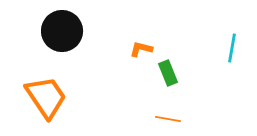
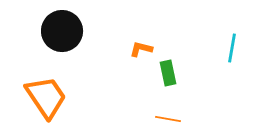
green rectangle: rotated 10 degrees clockwise
